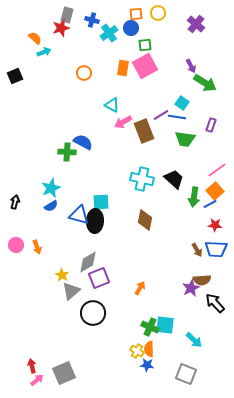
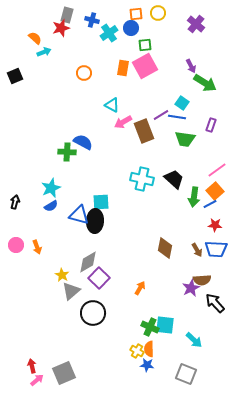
brown diamond at (145, 220): moved 20 px right, 28 px down
purple square at (99, 278): rotated 25 degrees counterclockwise
